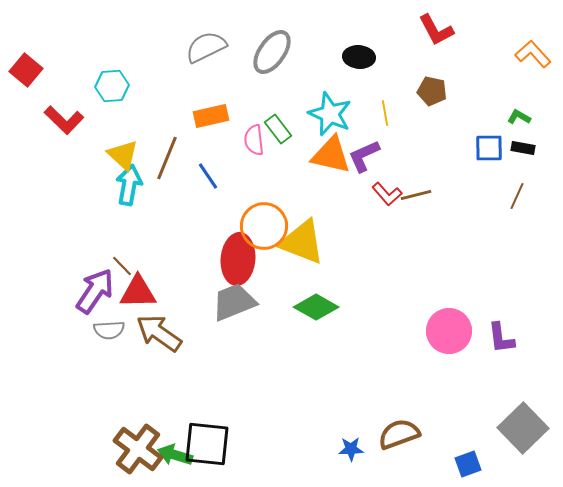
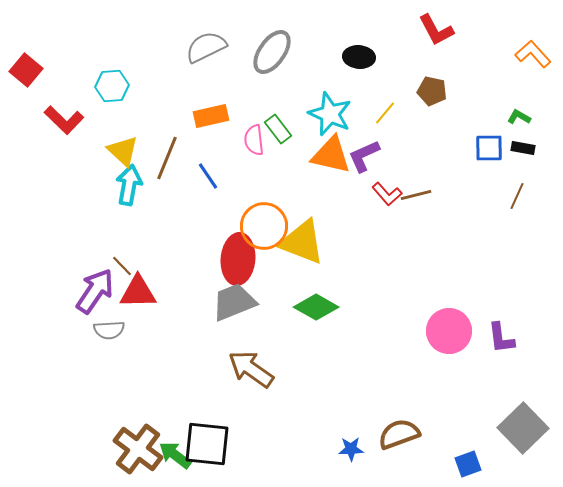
yellow line at (385, 113): rotated 50 degrees clockwise
yellow triangle at (123, 155): moved 4 px up
brown arrow at (159, 333): moved 92 px right, 36 px down
green arrow at (175, 455): rotated 20 degrees clockwise
